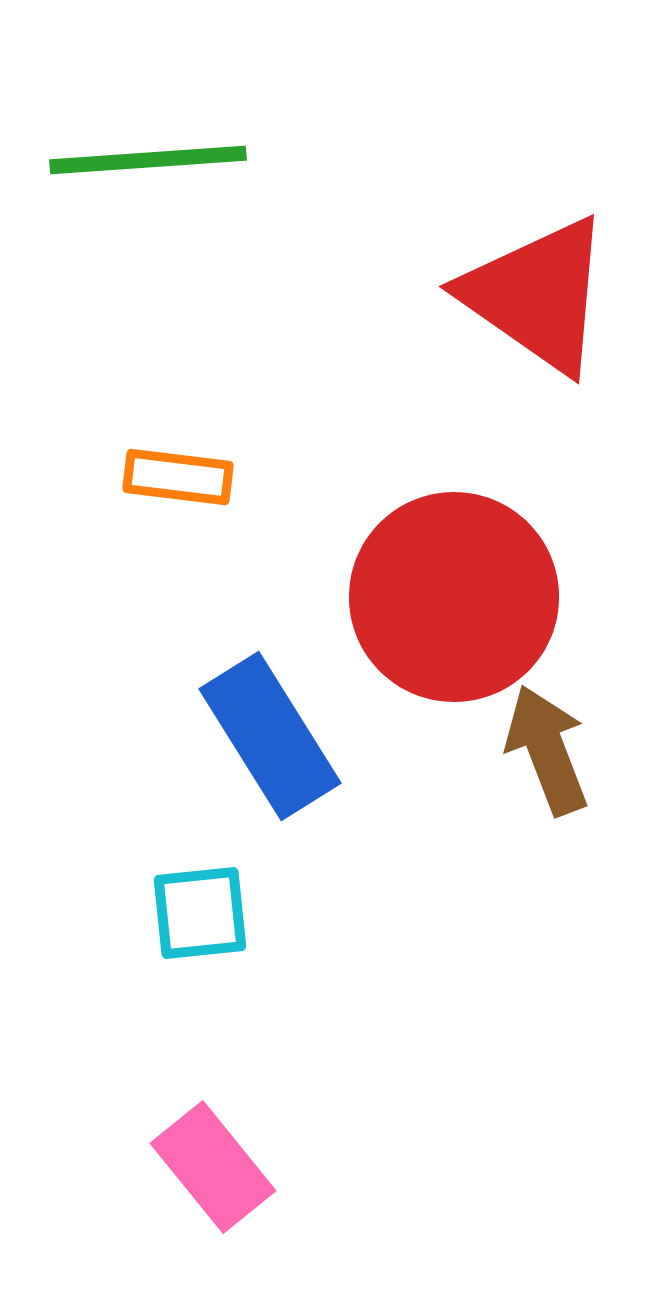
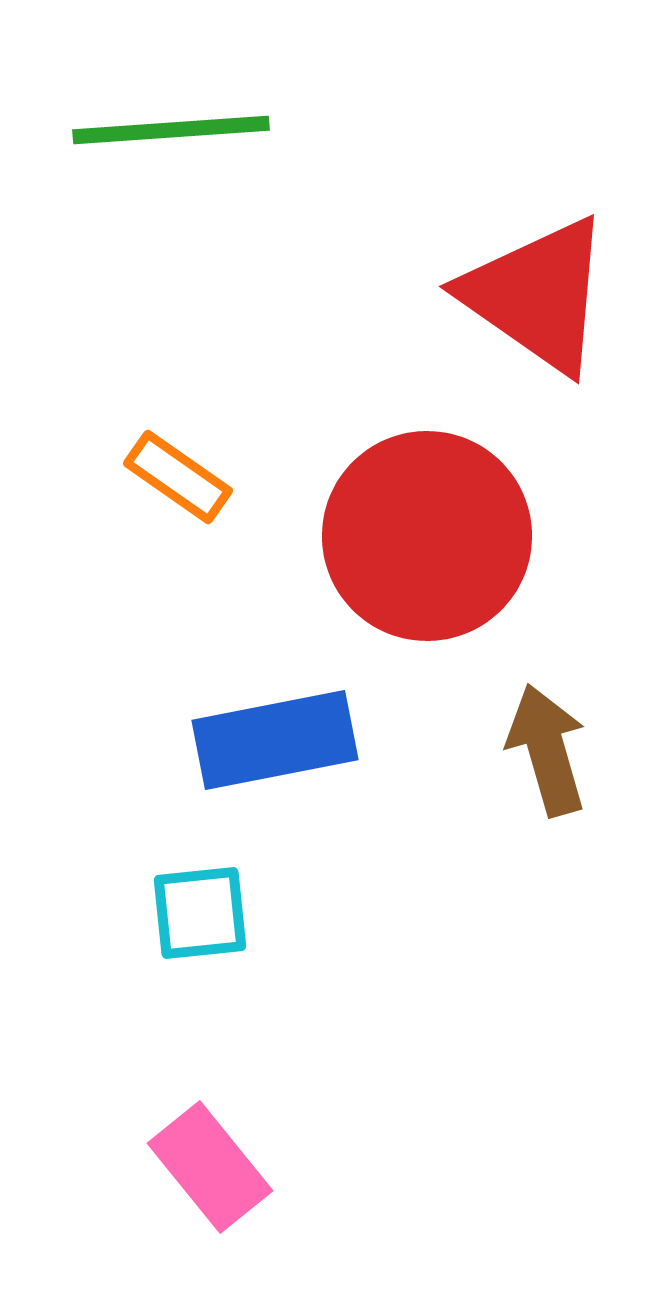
green line: moved 23 px right, 30 px up
orange rectangle: rotated 28 degrees clockwise
red circle: moved 27 px left, 61 px up
blue rectangle: moved 5 px right, 4 px down; rotated 69 degrees counterclockwise
brown arrow: rotated 5 degrees clockwise
pink rectangle: moved 3 px left
